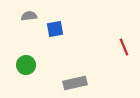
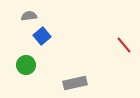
blue square: moved 13 px left, 7 px down; rotated 30 degrees counterclockwise
red line: moved 2 px up; rotated 18 degrees counterclockwise
